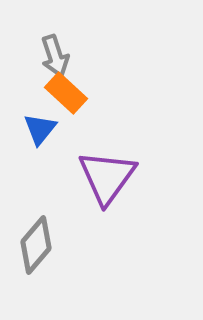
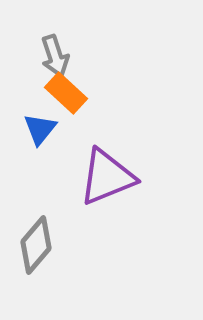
purple triangle: rotated 32 degrees clockwise
